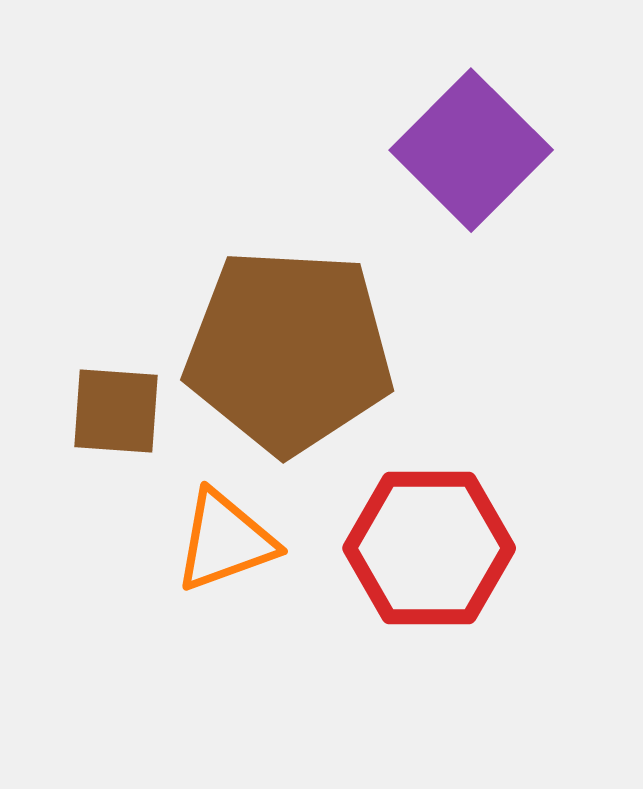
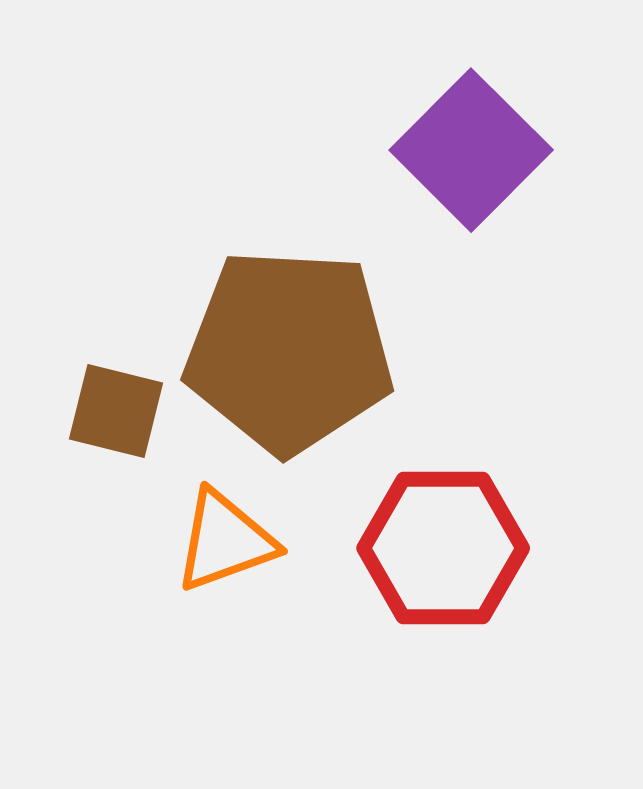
brown square: rotated 10 degrees clockwise
red hexagon: moved 14 px right
